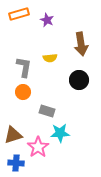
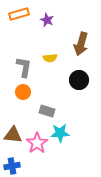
brown arrow: rotated 25 degrees clockwise
brown triangle: rotated 24 degrees clockwise
pink star: moved 1 px left, 4 px up
blue cross: moved 4 px left, 3 px down; rotated 14 degrees counterclockwise
